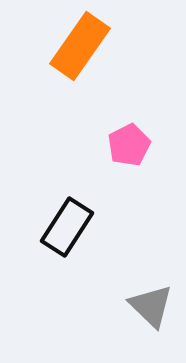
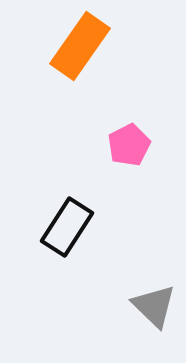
gray triangle: moved 3 px right
